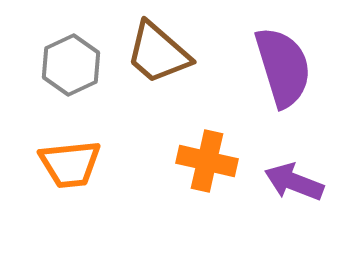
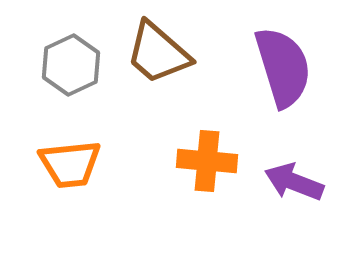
orange cross: rotated 8 degrees counterclockwise
